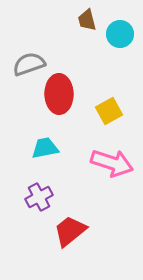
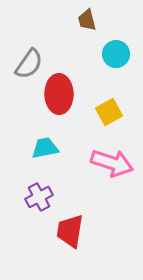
cyan circle: moved 4 px left, 20 px down
gray semicircle: rotated 144 degrees clockwise
yellow square: moved 1 px down
red trapezoid: rotated 42 degrees counterclockwise
